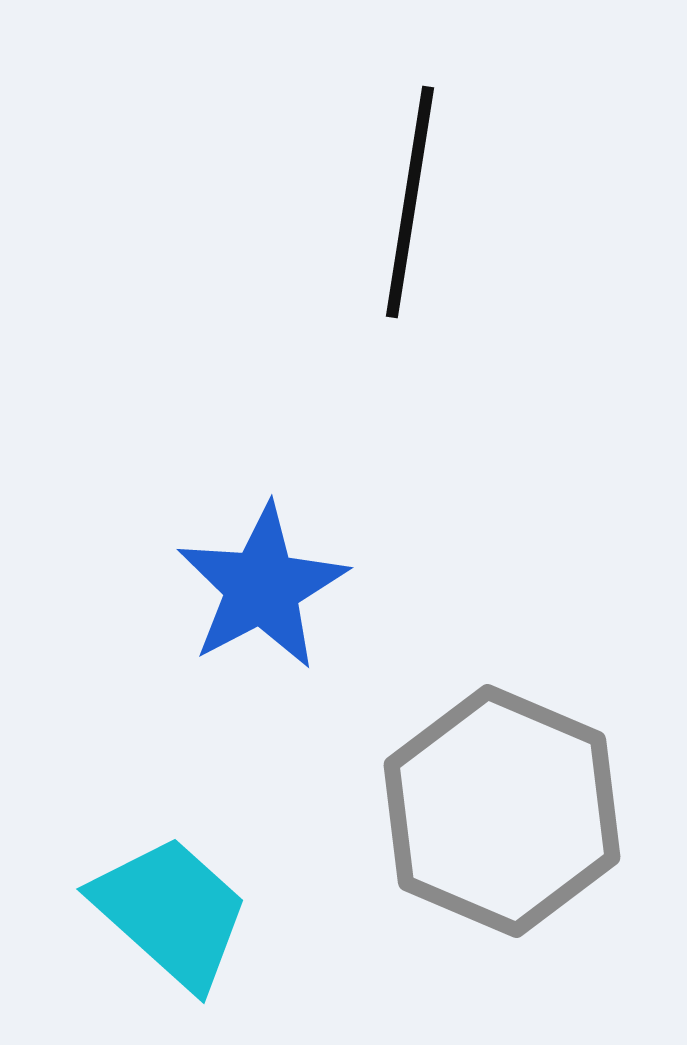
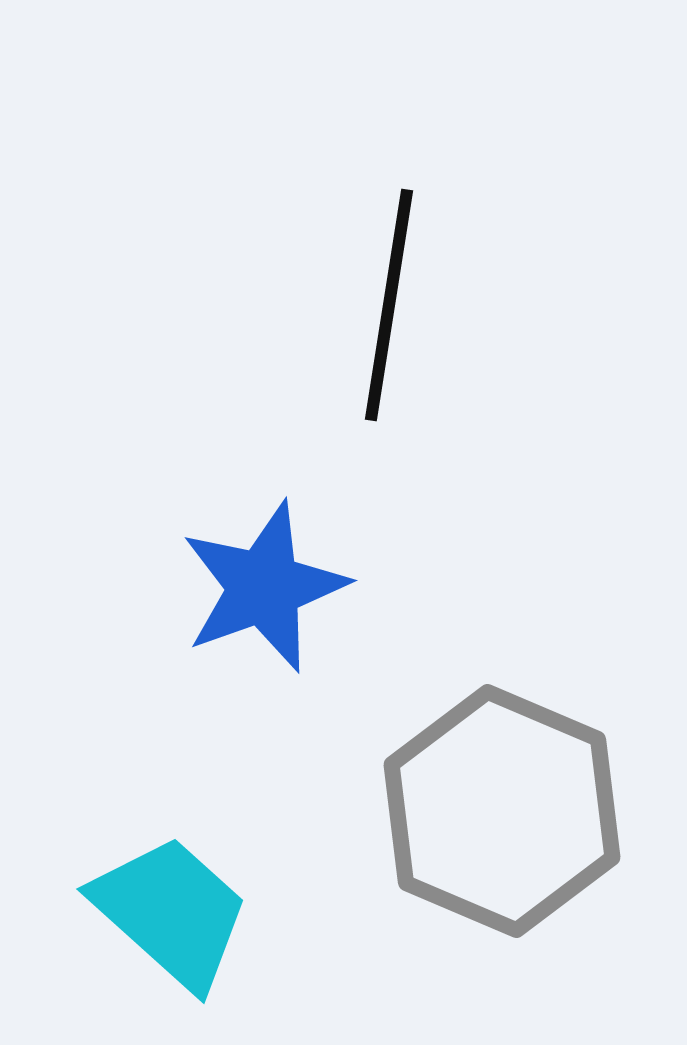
black line: moved 21 px left, 103 px down
blue star: moved 2 px right; rotated 8 degrees clockwise
